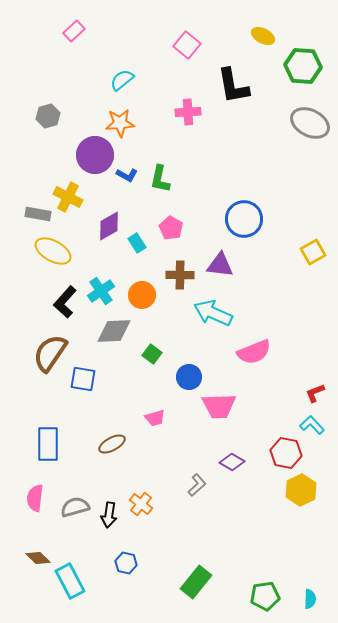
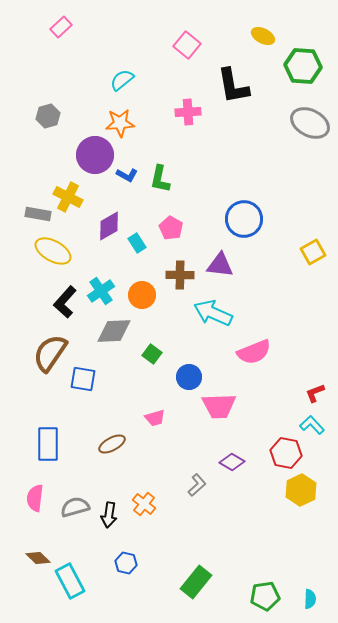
pink rectangle at (74, 31): moved 13 px left, 4 px up
orange cross at (141, 504): moved 3 px right
